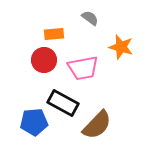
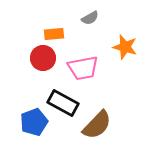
gray semicircle: rotated 114 degrees clockwise
orange star: moved 4 px right
red circle: moved 1 px left, 2 px up
blue pentagon: rotated 16 degrees counterclockwise
